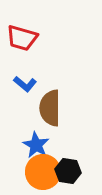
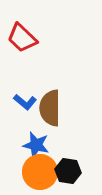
red trapezoid: rotated 28 degrees clockwise
blue L-shape: moved 18 px down
blue star: rotated 16 degrees counterclockwise
orange circle: moved 3 px left
